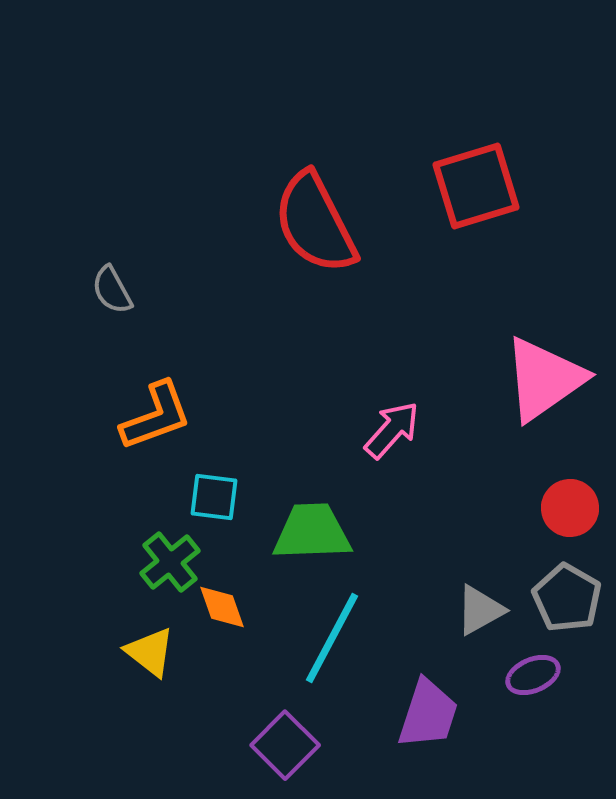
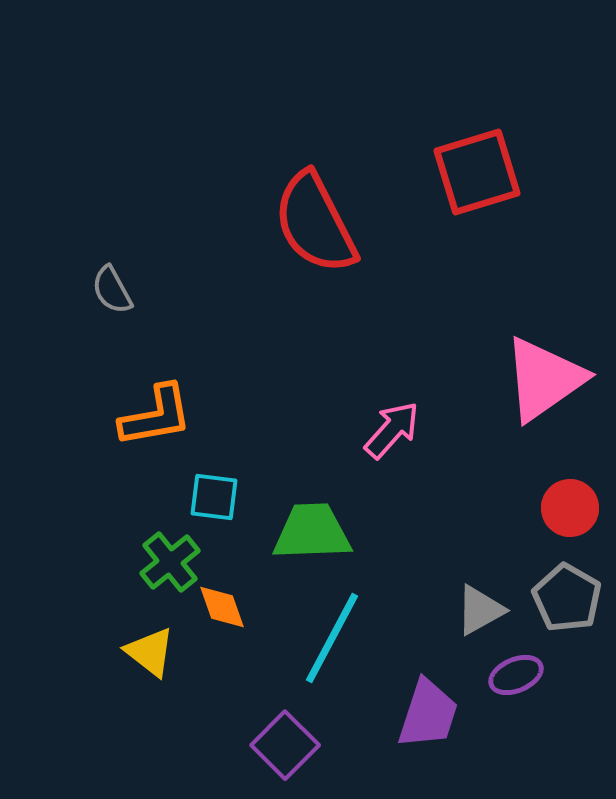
red square: moved 1 px right, 14 px up
orange L-shape: rotated 10 degrees clockwise
purple ellipse: moved 17 px left
